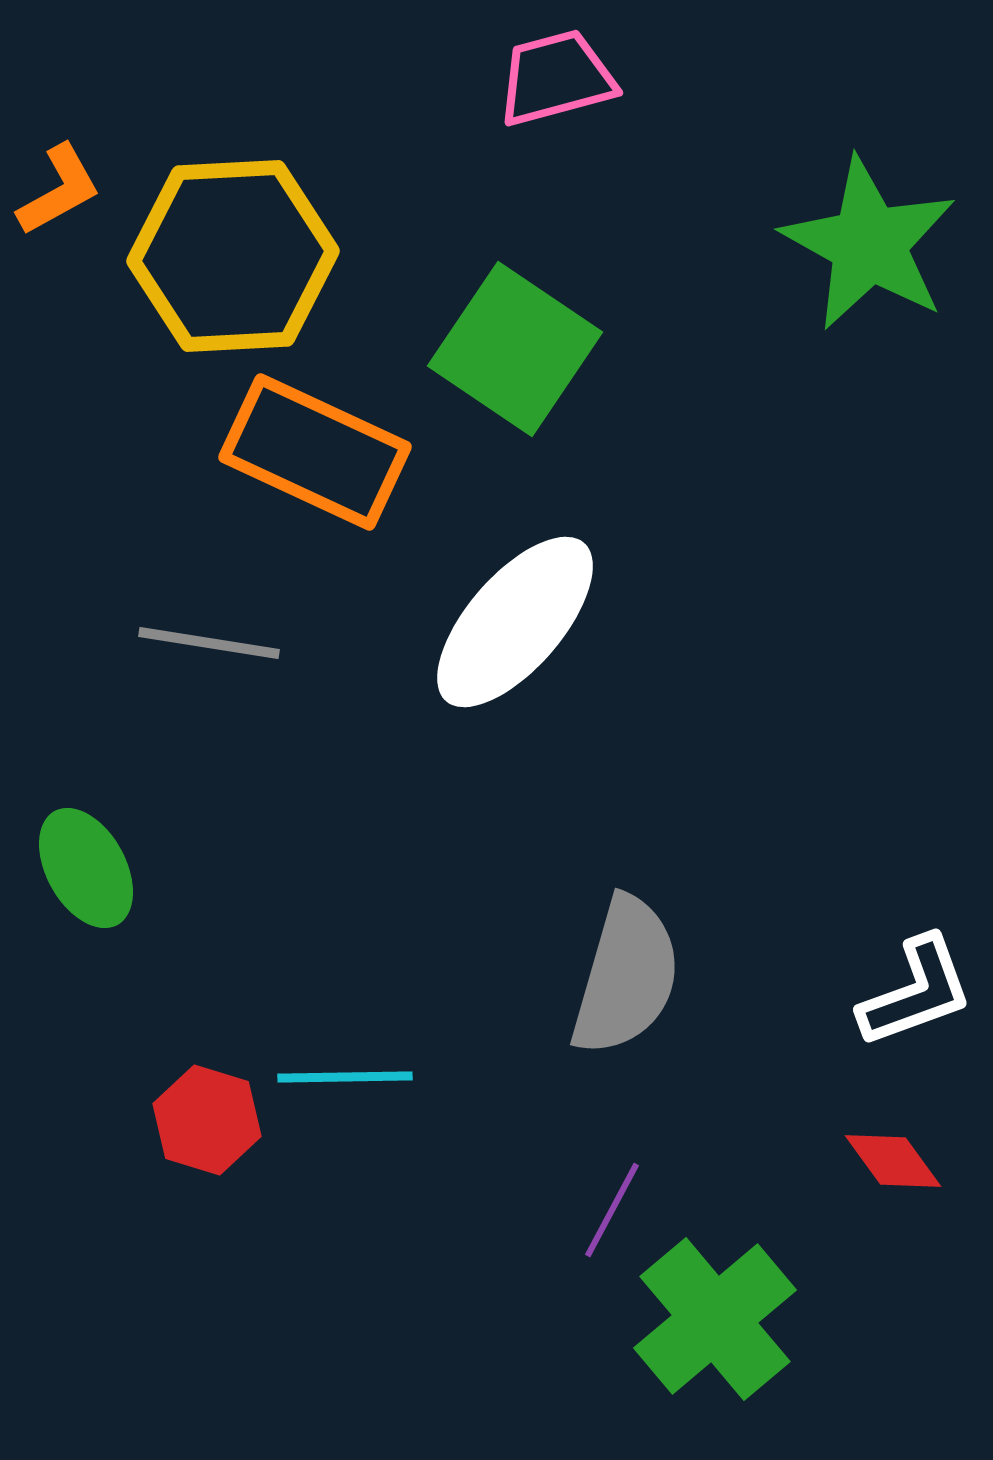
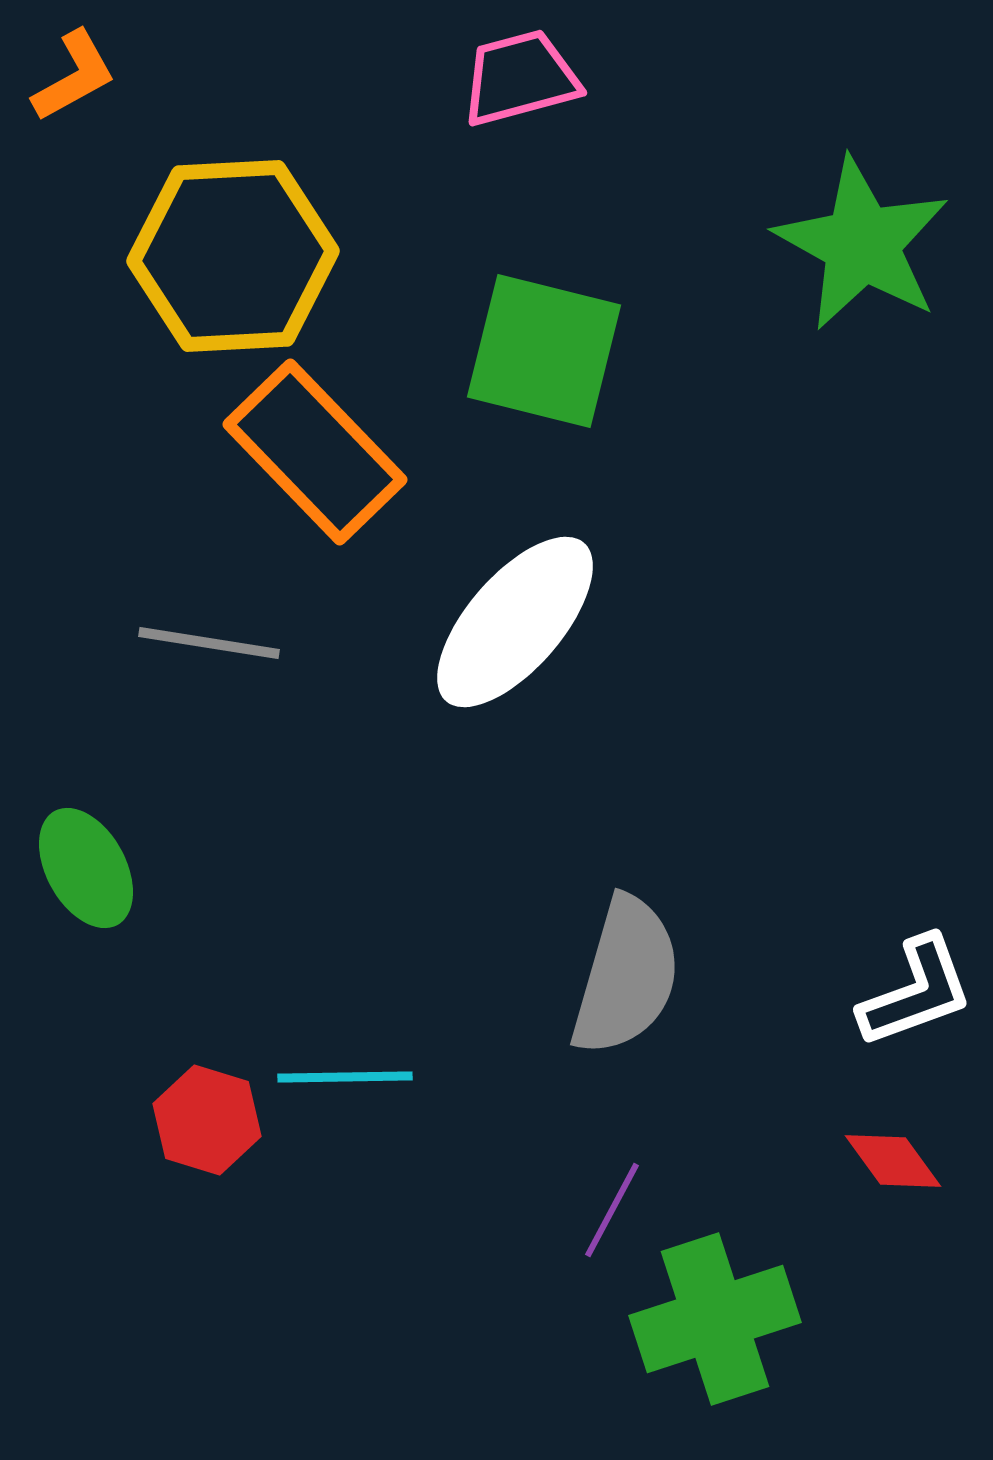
pink trapezoid: moved 36 px left
orange L-shape: moved 15 px right, 114 px up
green star: moved 7 px left
green square: moved 29 px right, 2 px down; rotated 20 degrees counterclockwise
orange rectangle: rotated 21 degrees clockwise
green cross: rotated 22 degrees clockwise
